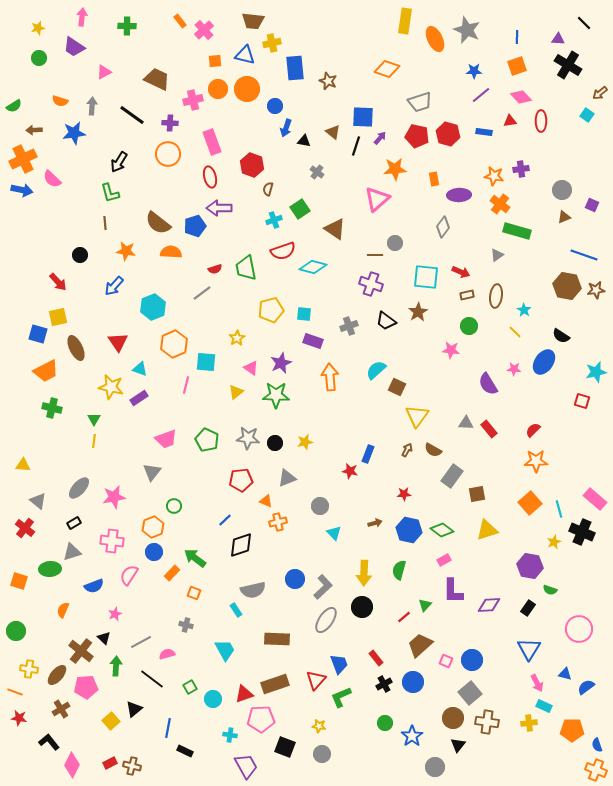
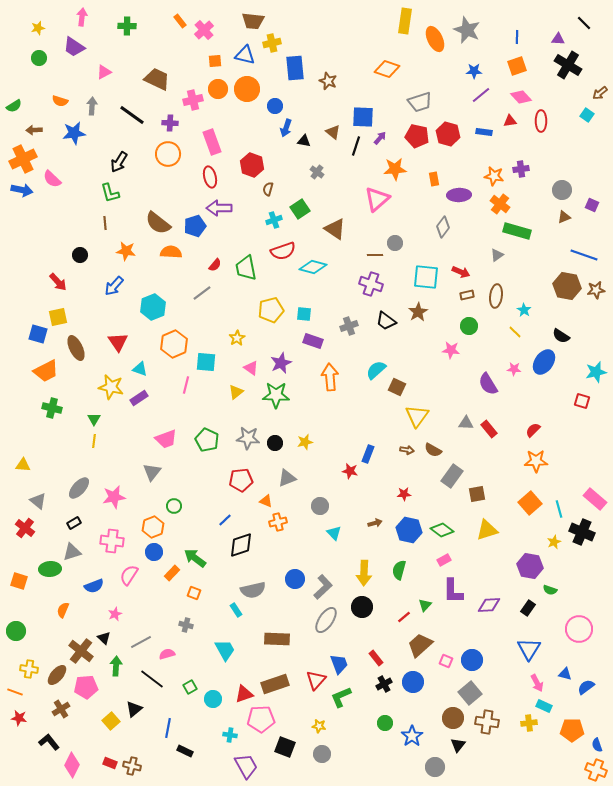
red semicircle at (215, 269): moved 4 px up; rotated 32 degrees counterclockwise
brown arrow at (407, 450): rotated 72 degrees clockwise
red rectangle at (110, 763): rotated 48 degrees clockwise
